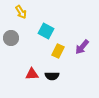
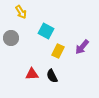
black semicircle: rotated 64 degrees clockwise
